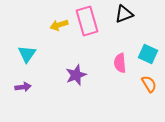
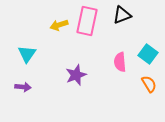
black triangle: moved 2 px left, 1 px down
pink rectangle: rotated 28 degrees clockwise
cyan square: rotated 12 degrees clockwise
pink semicircle: moved 1 px up
purple arrow: rotated 14 degrees clockwise
